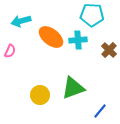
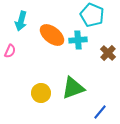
cyan pentagon: rotated 20 degrees clockwise
cyan arrow: rotated 60 degrees counterclockwise
orange ellipse: moved 1 px right, 2 px up
brown cross: moved 1 px left, 3 px down
yellow circle: moved 1 px right, 2 px up
blue line: moved 1 px down
